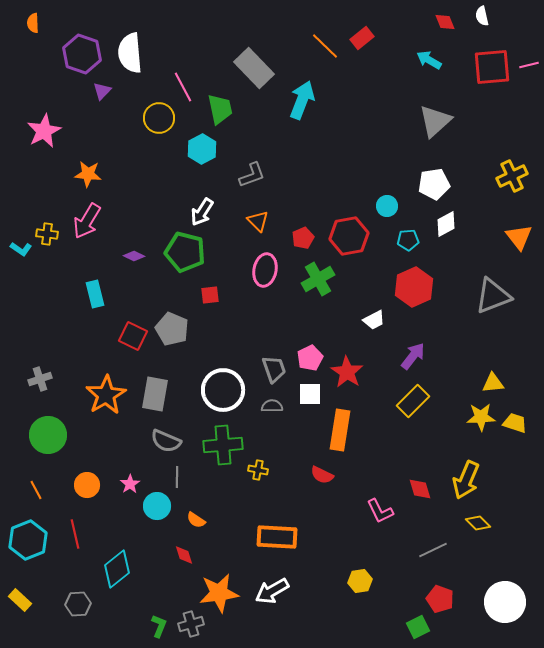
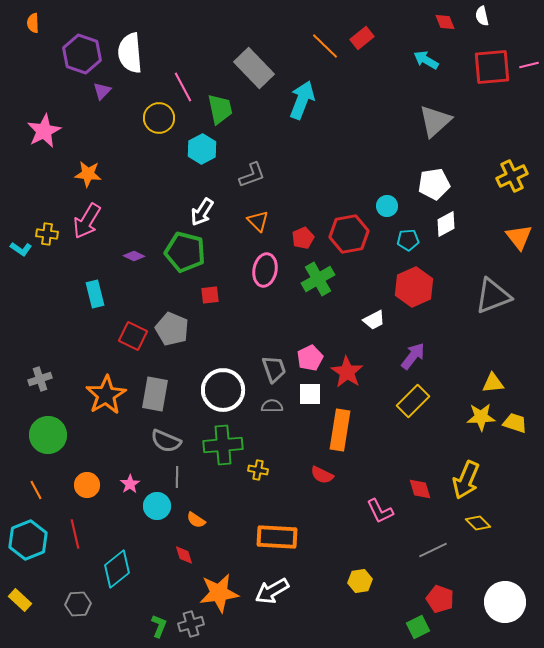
cyan arrow at (429, 60): moved 3 px left
red hexagon at (349, 236): moved 2 px up
